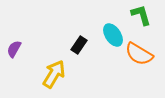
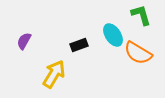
black rectangle: rotated 36 degrees clockwise
purple semicircle: moved 10 px right, 8 px up
orange semicircle: moved 1 px left, 1 px up
